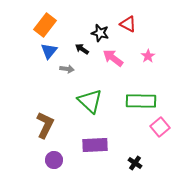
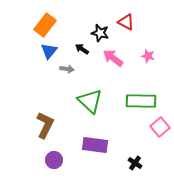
red triangle: moved 2 px left, 2 px up
pink star: rotated 24 degrees counterclockwise
purple rectangle: rotated 10 degrees clockwise
